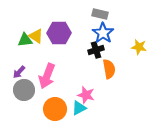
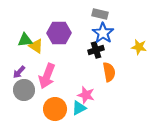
yellow triangle: moved 10 px down
orange semicircle: moved 3 px down
